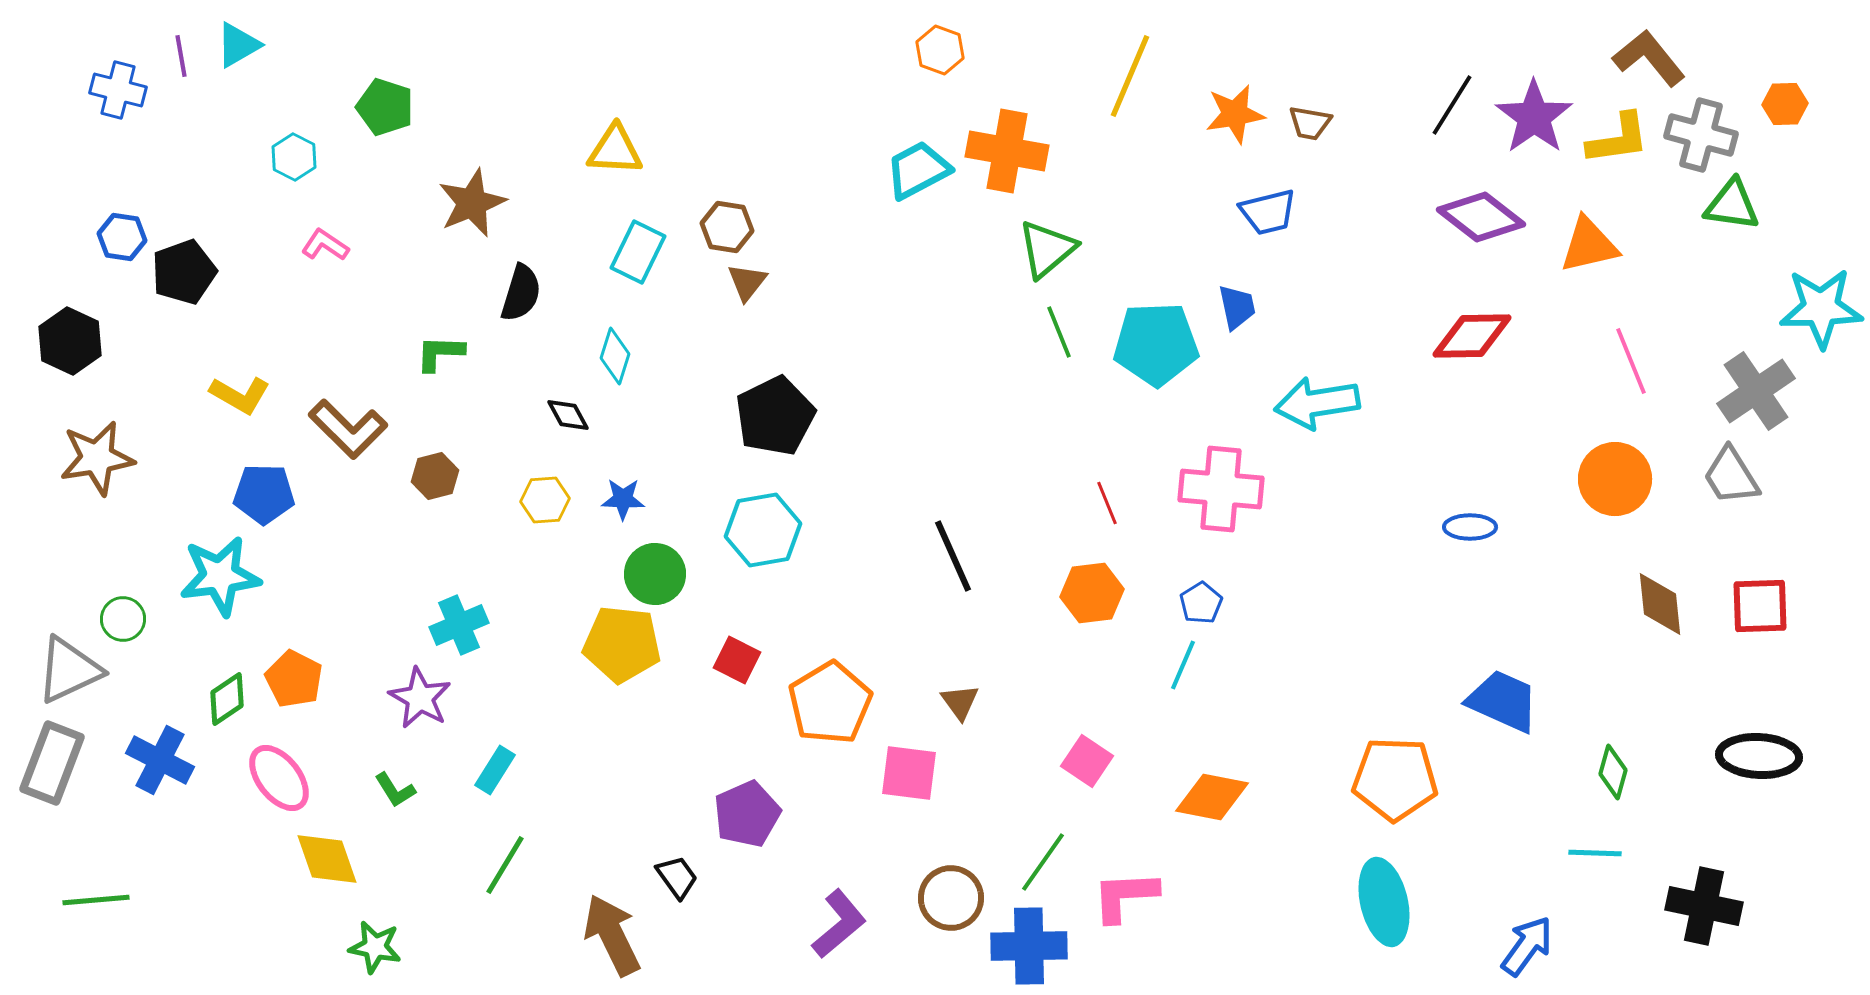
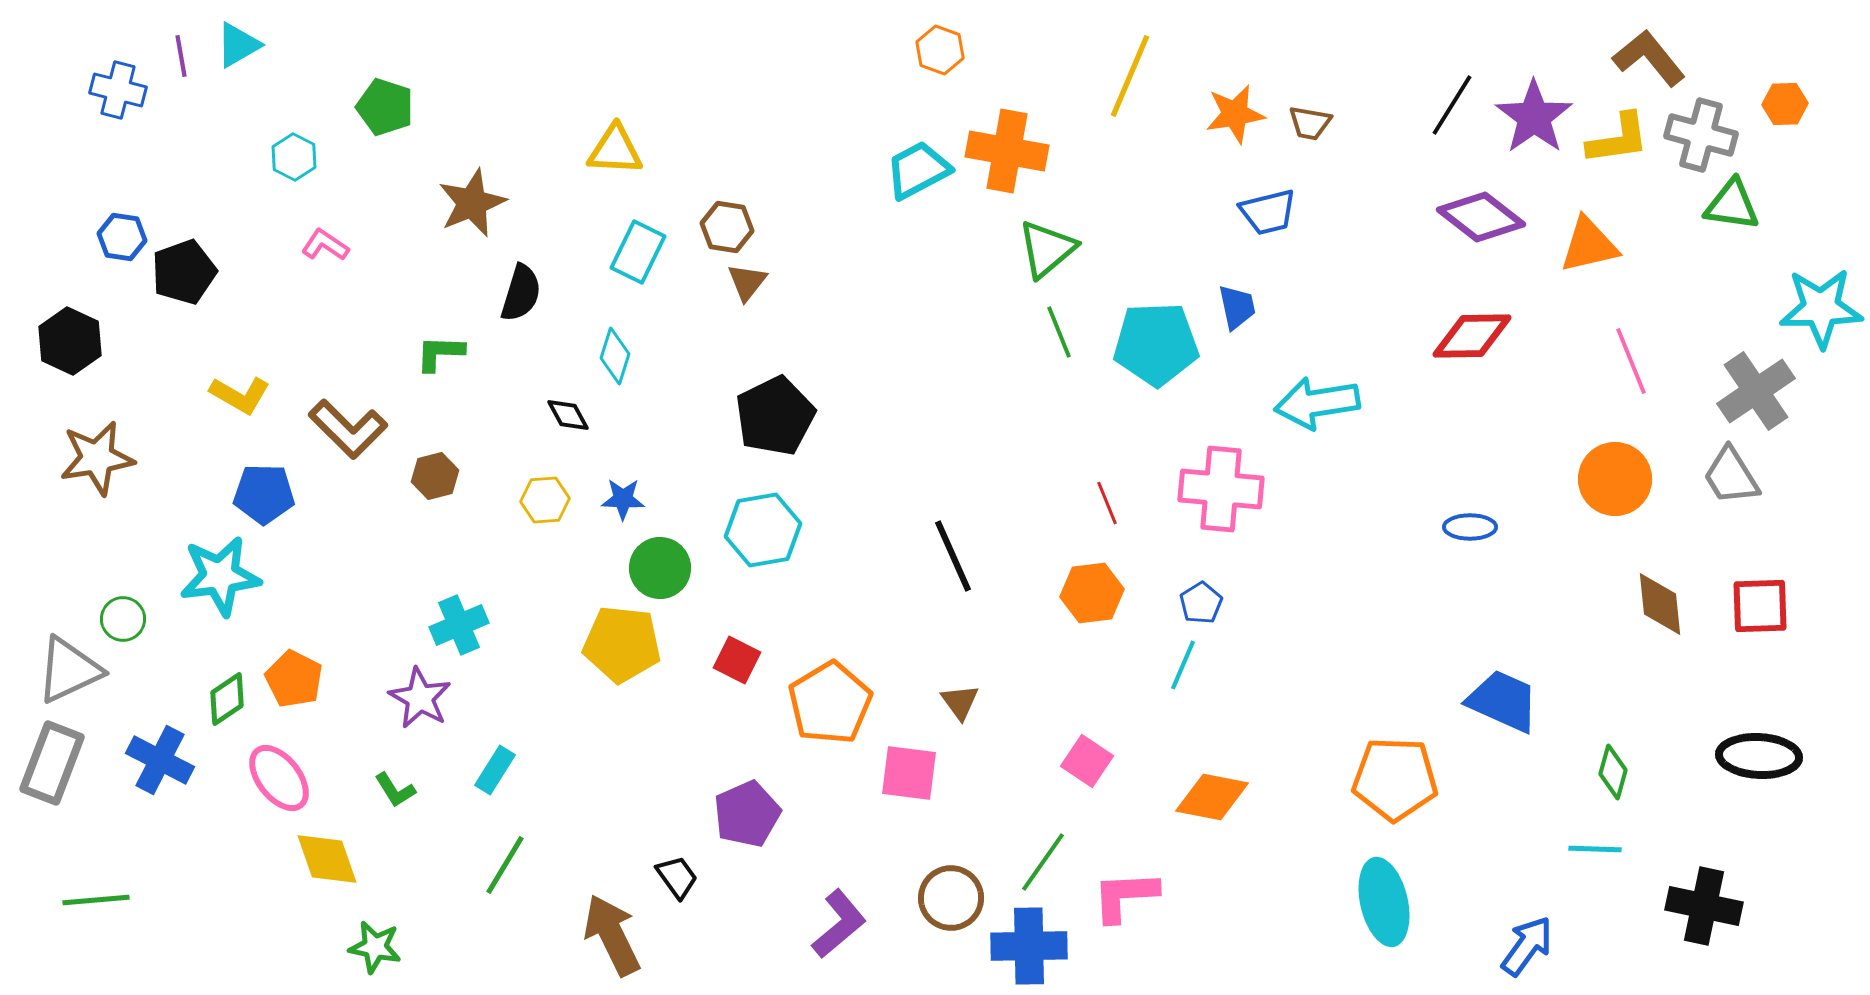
green circle at (655, 574): moved 5 px right, 6 px up
cyan line at (1595, 853): moved 4 px up
